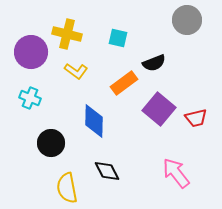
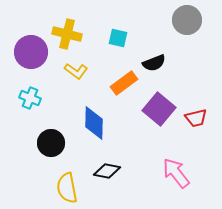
blue diamond: moved 2 px down
black diamond: rotated 52 degrees counterclockwise
